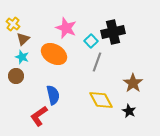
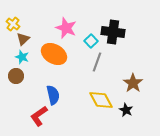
black cross: rotated 20 degrees clockwise
black star: moved 3 px left, 1 px up
